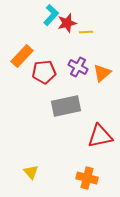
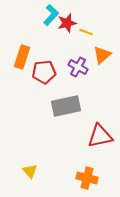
yellow line: rotated 24 degrees clockwise
orange rectangle: moved 1 px down; rotated 25 degrees counterclockwise
orange triangle: moved 18 px up
yellow triangle: moved 1 px left, 1 px up
